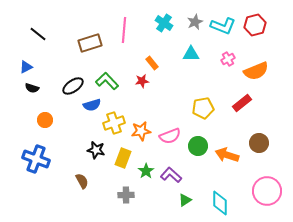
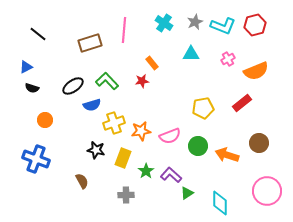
green triangle: moved 2 px right, 7 px up
